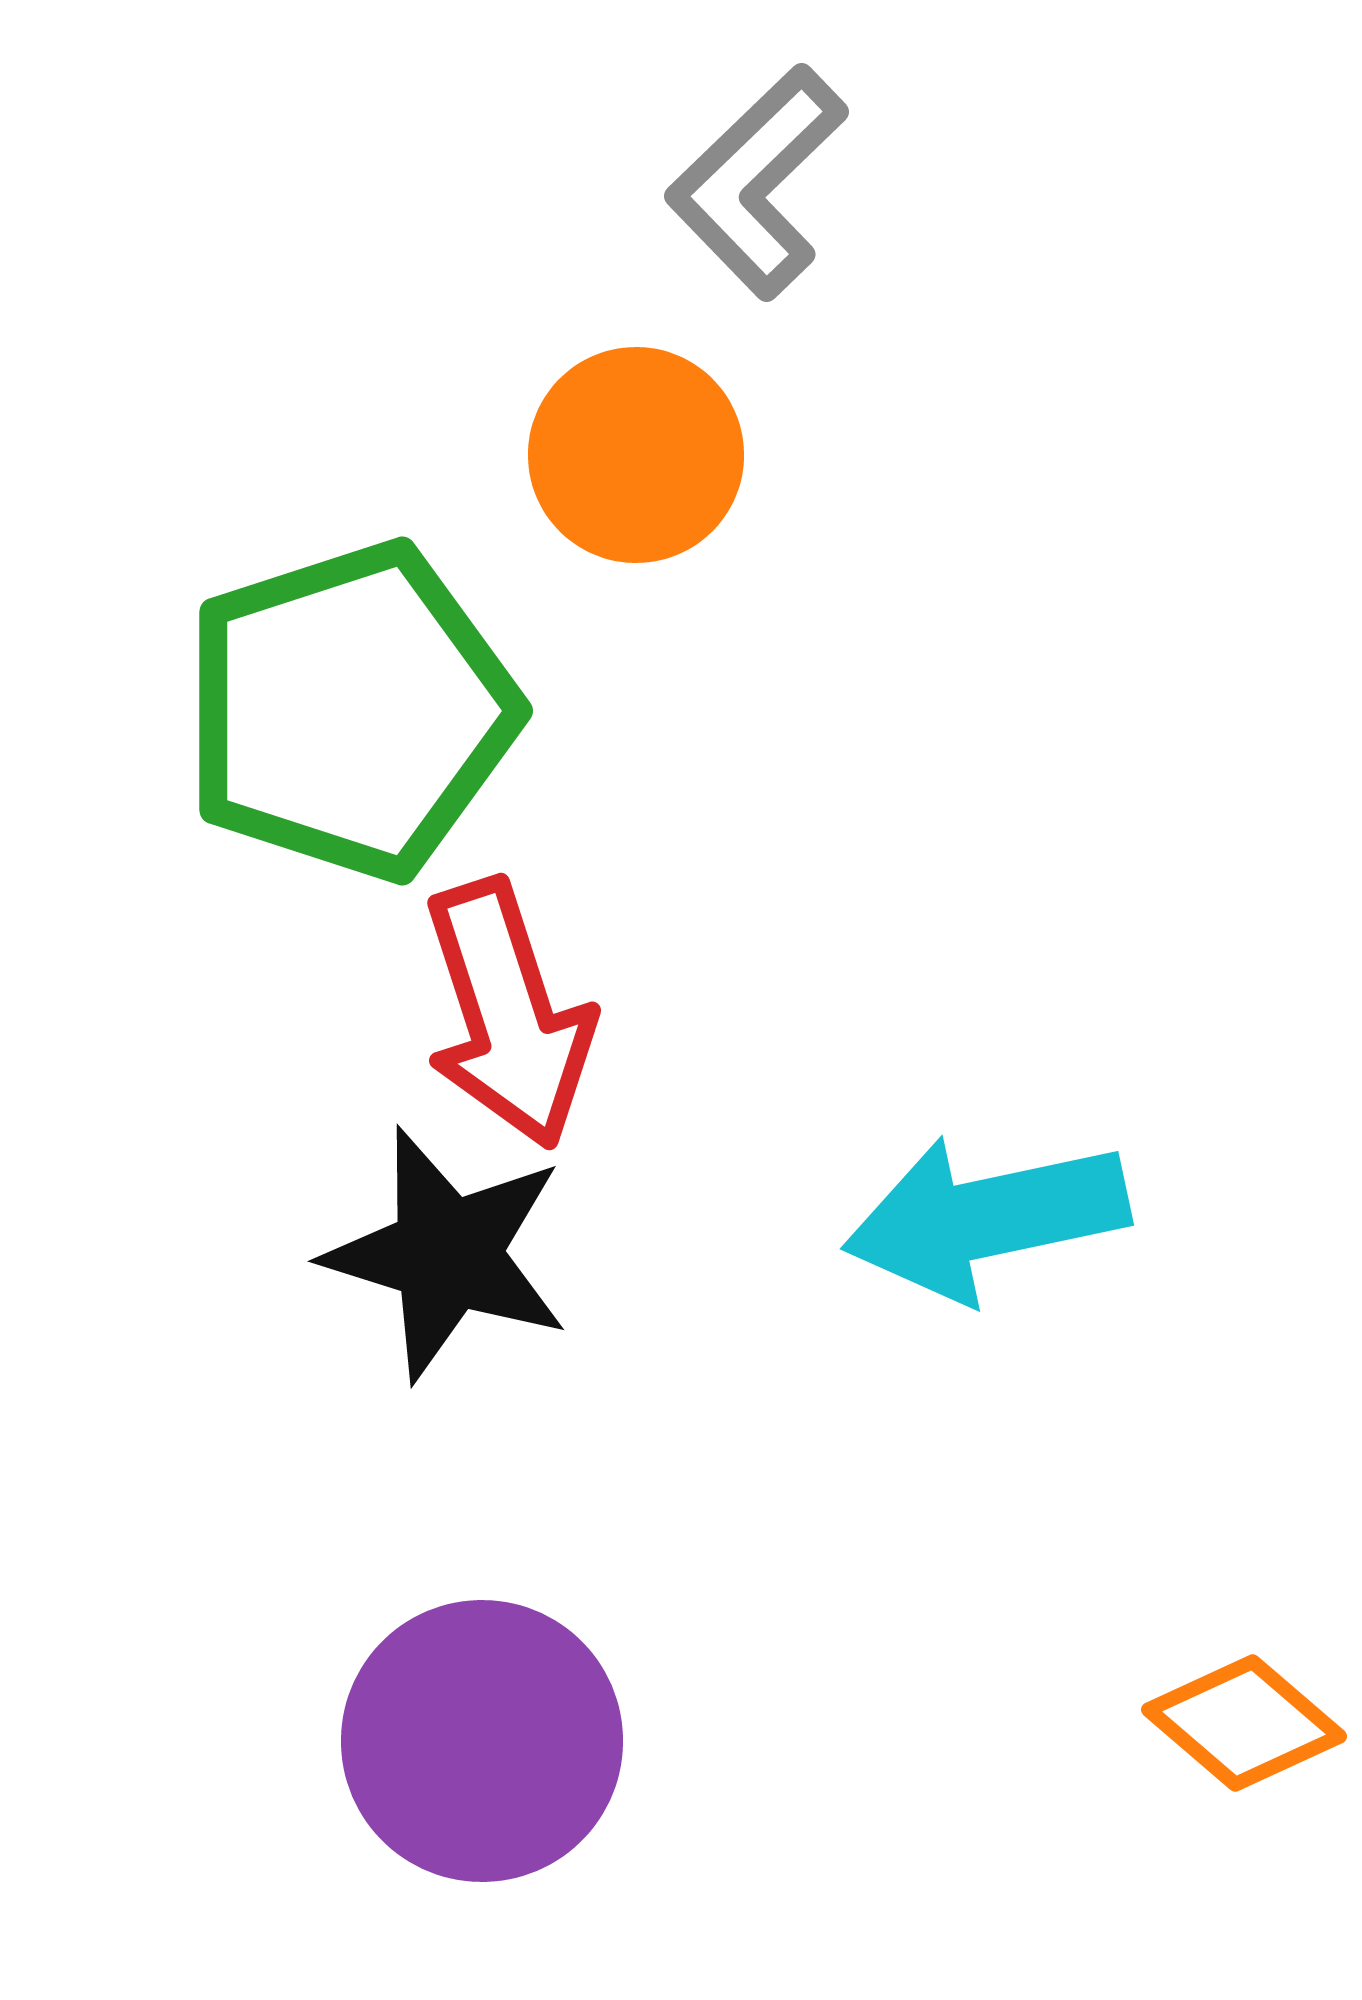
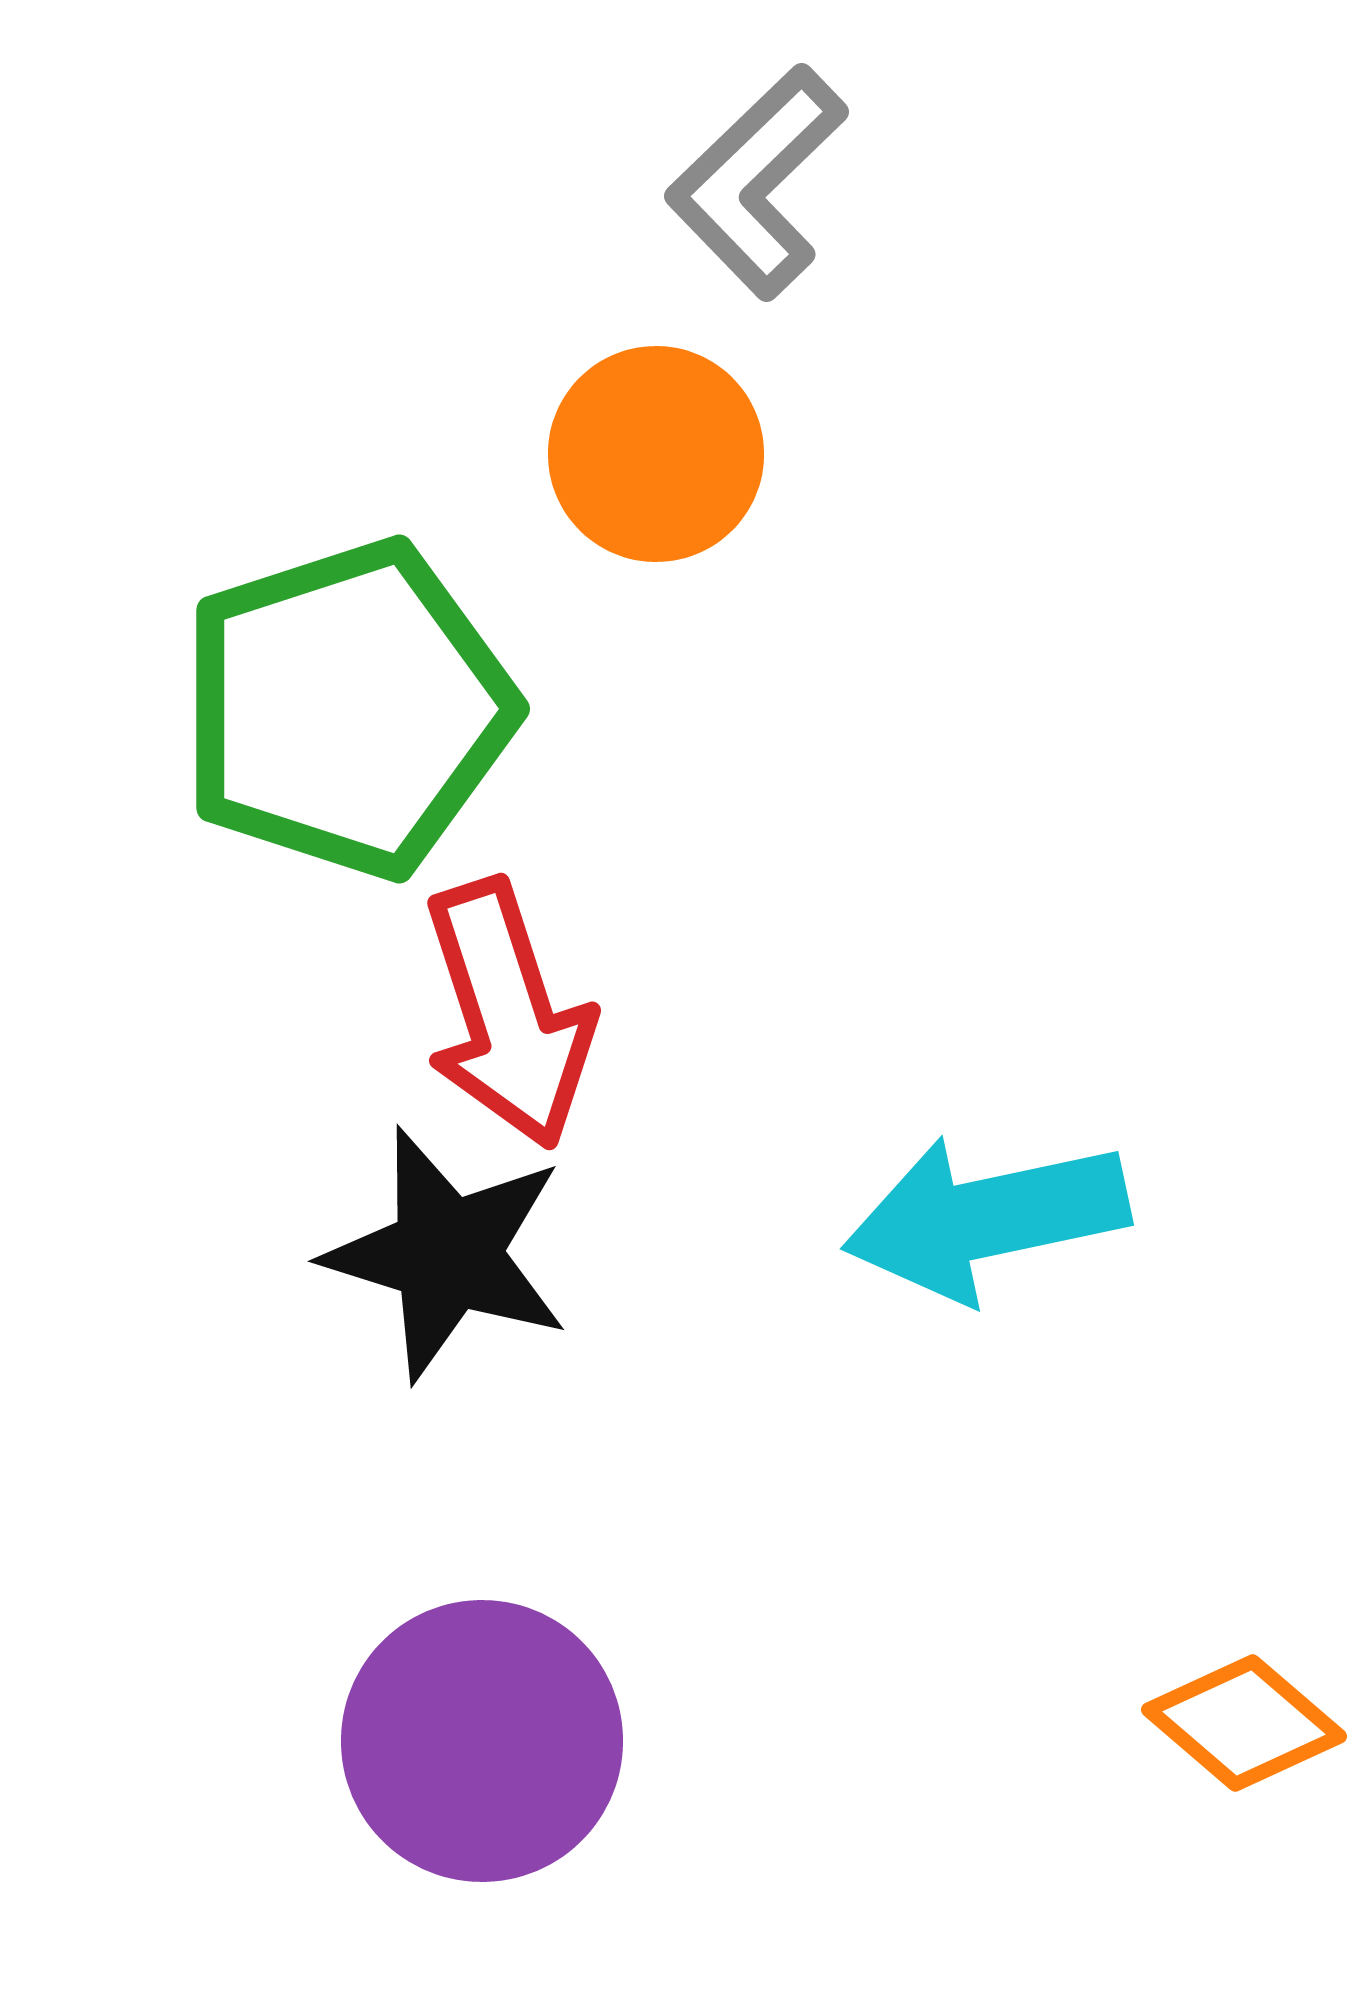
orange circle: moved 20 px right, 1 px up
green pentagon: moved 3 px left, 2 px up
